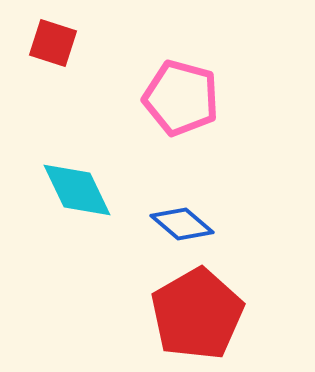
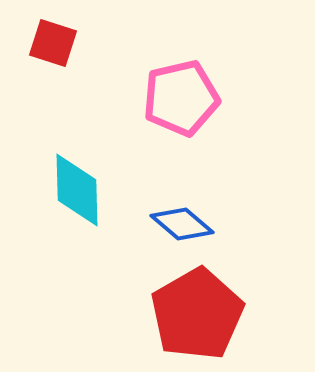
pink pentagon: rotated 28 degrees counterclockwise
cyan diamond: rotated 24 degrees clockwise
